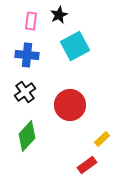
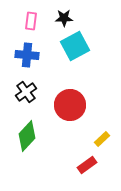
black star: moved 5 px right, 3 px down; rotated 24 degrees clockwise
black cross: moved 1 px right
